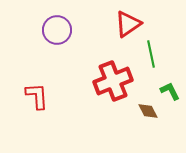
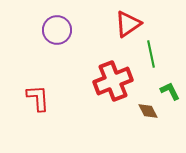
red L-shape: moved 1 px right, 2 px down
